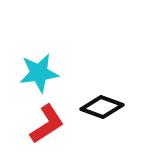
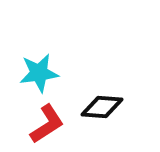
black diamond: rotated 15 degrees counterclockwise
